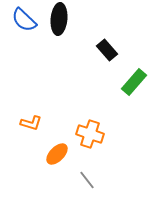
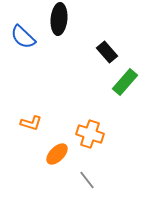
blue semicircle: moved 1 px left, 17 px down
black rectangle: moved 2 px down
green rectangle: moved 9 px left
